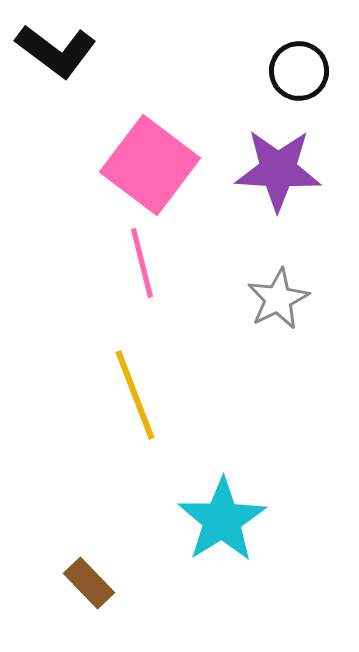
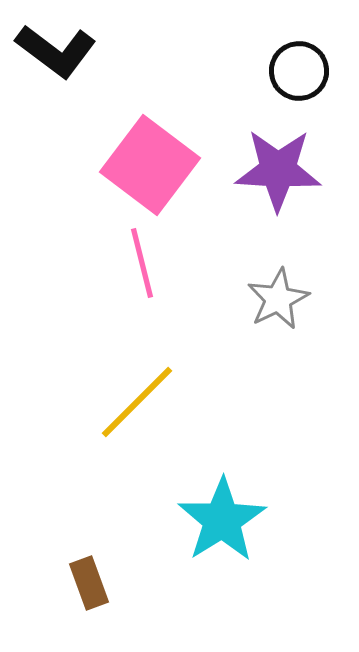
yellow line: moved 2 px right, 7 px down; rotated 66 degrees clockwise
brown rectangle: rotated 24 degrees clockwise
